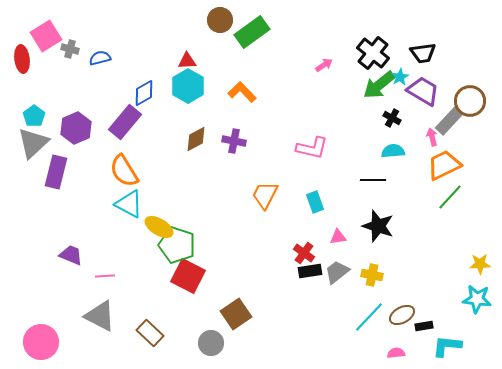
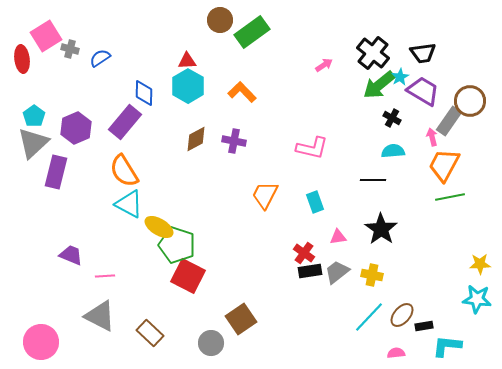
blue semicircle at (100, 58): rotated 20 degrees counterclockwise
blue diamond at (144, 93): rotated 60 degrees counterclockwise
gray rectangle at (449, 121): rotated 8 degrees counterclockwise
orange trapezoid at (444, 165): rotated 36 degrees counterclockwise
green line at (450, 197): rotated 36 degrees clockwise
black star at (378, 226): moved 3 px right, 3 px down; rotated 16 degrees clockwise
brown square at (236, 314): moved 5 px right, 5 px down
brown ellipse at (402, 315): rotated 20 degrees counterclockwise
